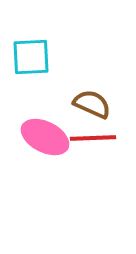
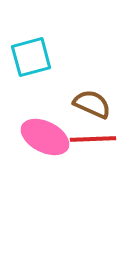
cyan square: rotated 12 degrees counterclockwise
red line: moved 1 px down
